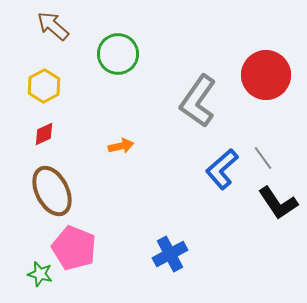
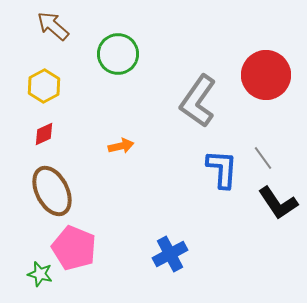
blue L-shape: rotated 135 degrees clockwise
